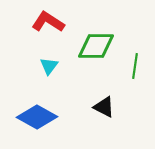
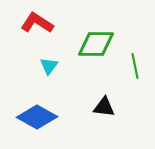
red L-shape: moved 11 px left, 1 px down
green diamond: moved 2 px up
green line: rotated 20 degrees counterclockwise
black triangle: rotated 20 degrees counterclockwise
